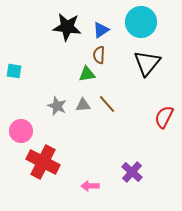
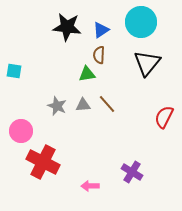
purple cross: rotated 10 degrees counterclockwise
